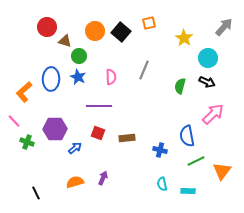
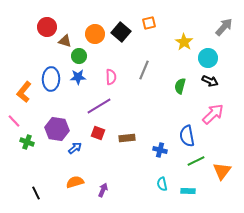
orange circle: moved 3 px down
yellow star: moved 4 px down
blue star: rotated 28 degrees counterclockwise
black arrow: moved 3 px right, 1 px up
orange L-shape: rotated 10 degrees counterclockwise
purple line: rotated 30 degrees counterclockwise
purple hexagon: moved 2 px right; rotated 10 degrees clockwise
purple arrow: moved 12 px down
